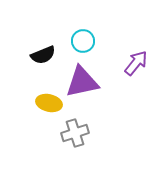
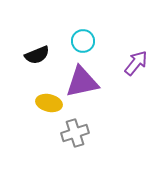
black semicircle: moved 6 px left
